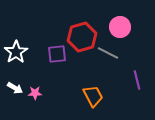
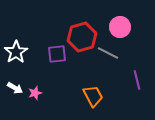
pink star: rotated 16 degrees counterclockwise
